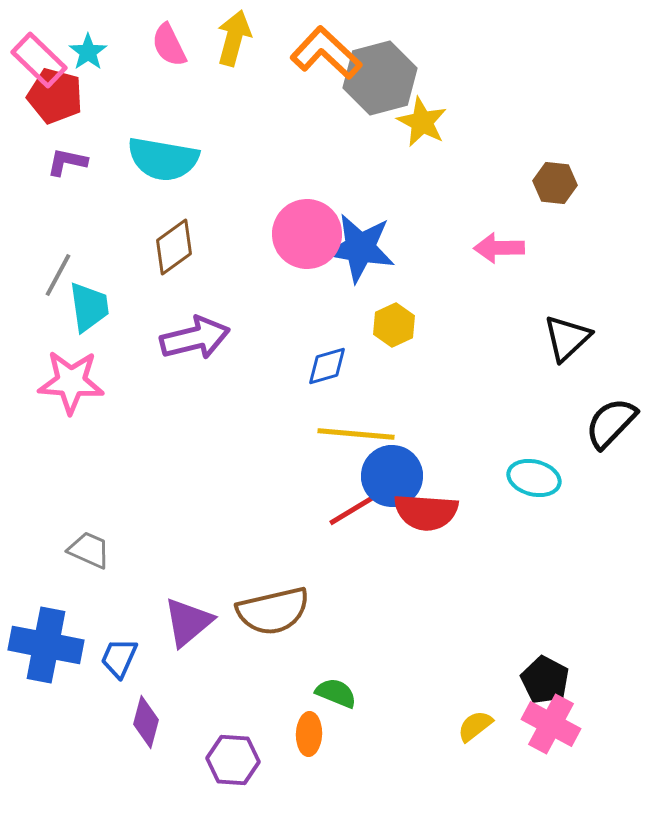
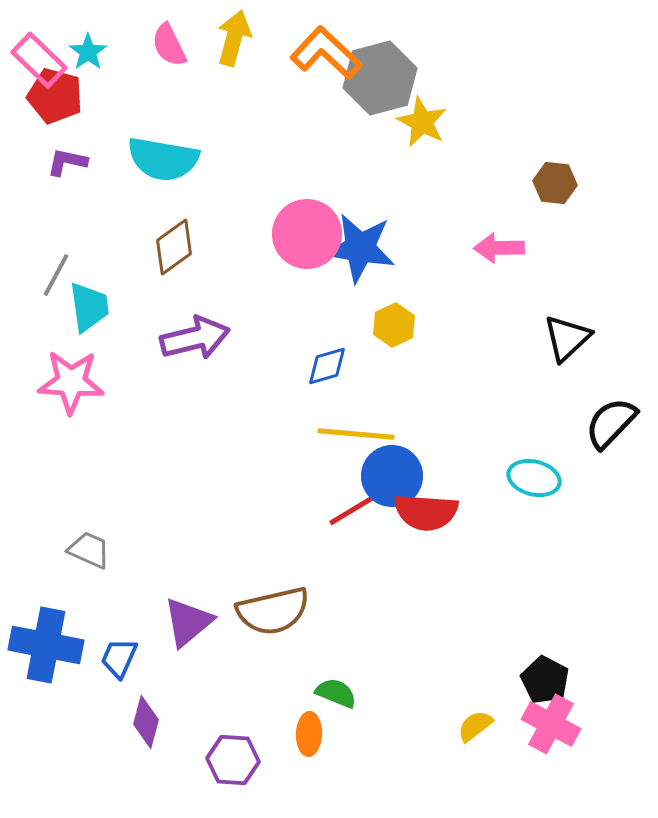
gray line: moved 2 px left
